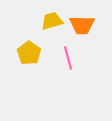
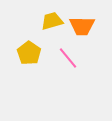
orange trapezoid: moved 1 px down
pink line: rotated 25 degrees counterclockwise
